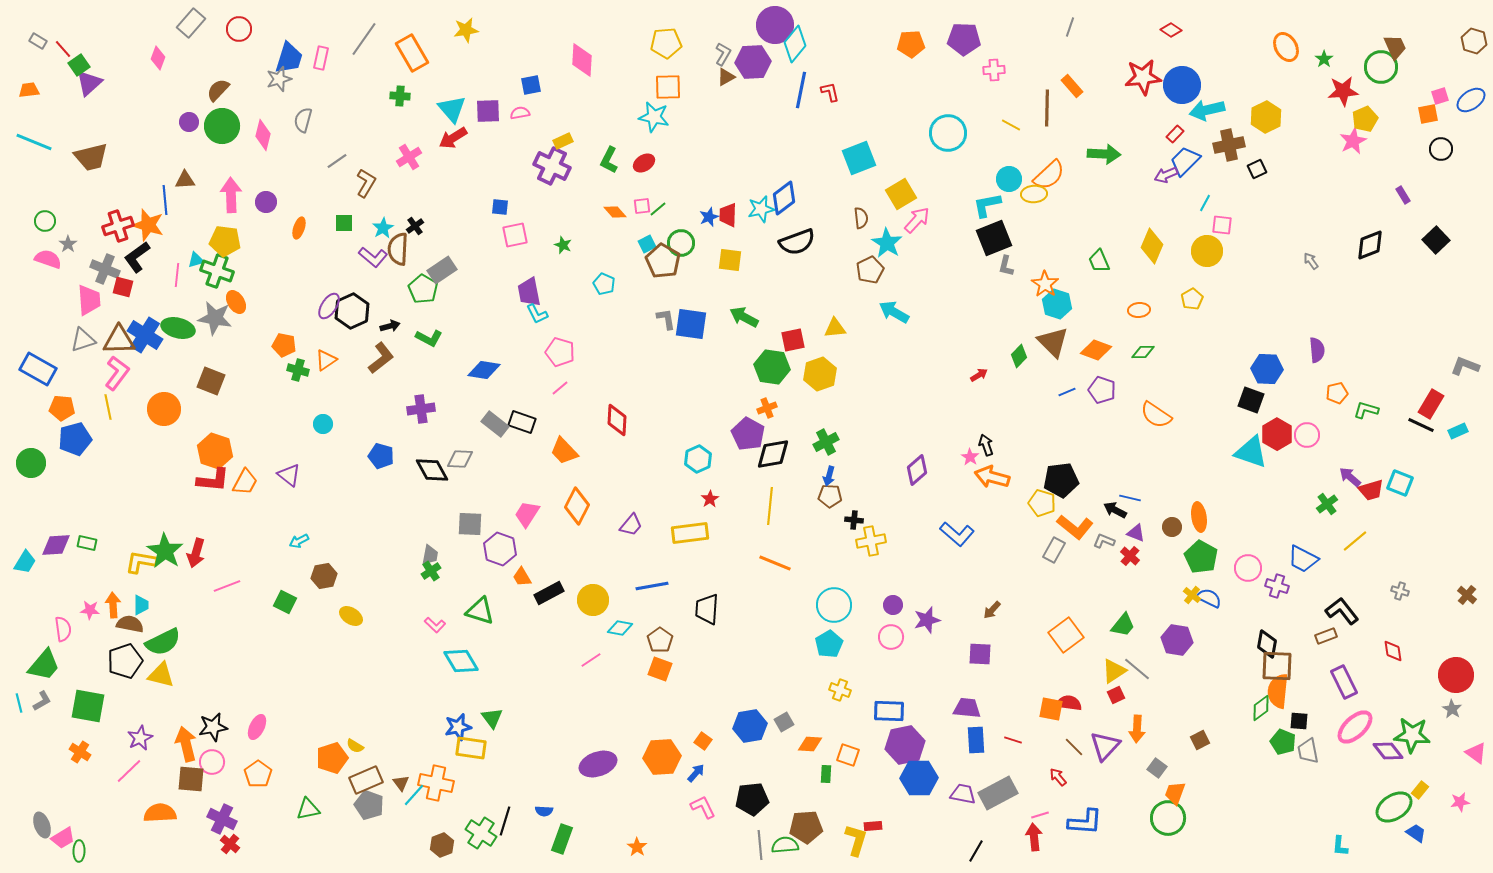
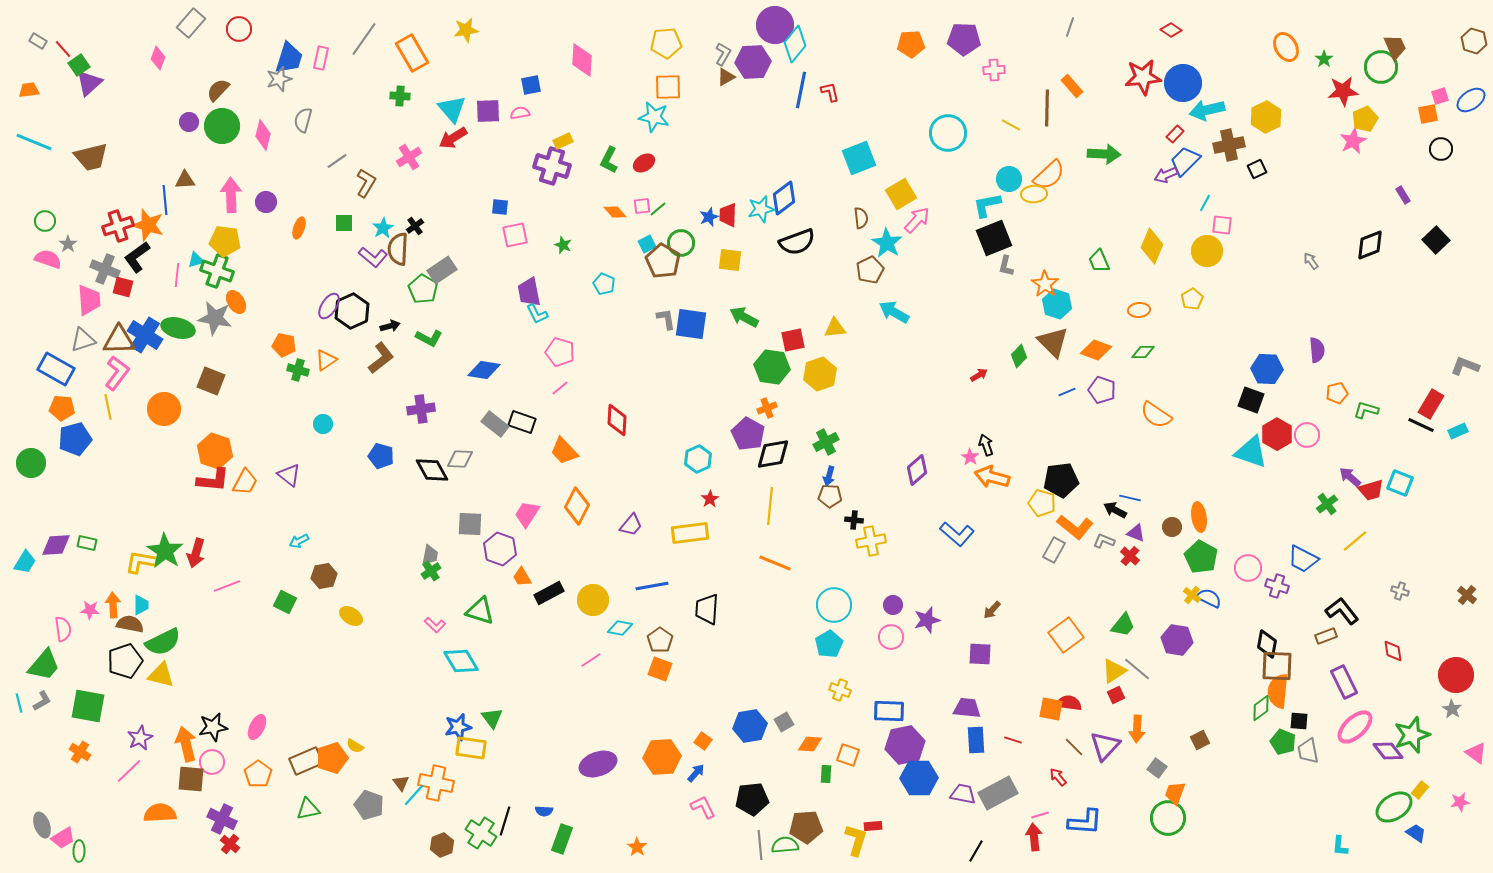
blue circle at (1182, 85): moved 1 px right, 2 px up
purple cross at (552, 166): rotated 9 degrees counterclockwise
blue rectangle at (38, 369): moved 18 px right
green star at (1412, 735): rotated 24 degrees counterclockwise
brown rectangle at (366, 780): moved 60 px left, 19 px up
